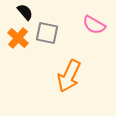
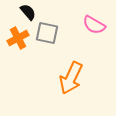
black semicircle: moved 3 px right
orange cross: rotated 20 degrees clockwise
orange arrow: moved 2 px right, 2 px down
